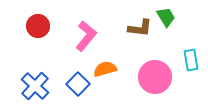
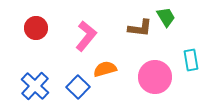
red circle: moved 2 px left, 2 px down
blue square: moved 3 px down
